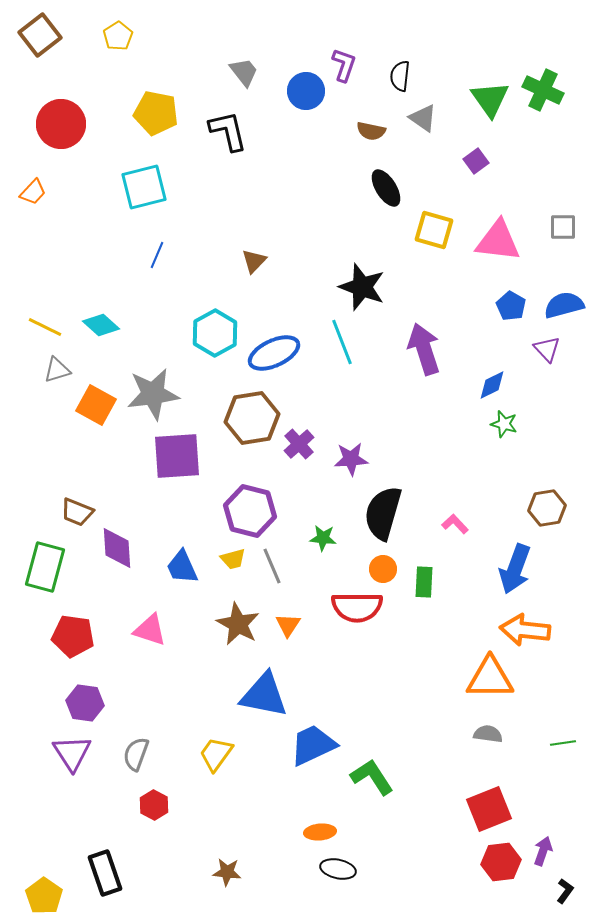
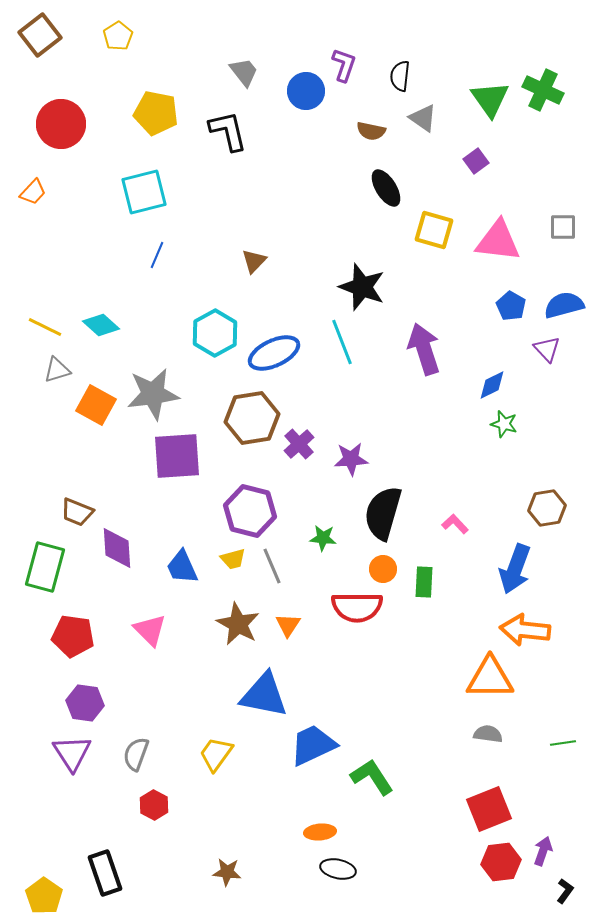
cyan square at (144, 187): moved 5 px down
pink triangle at (150, 630): rotated 27 degrees clockwise
